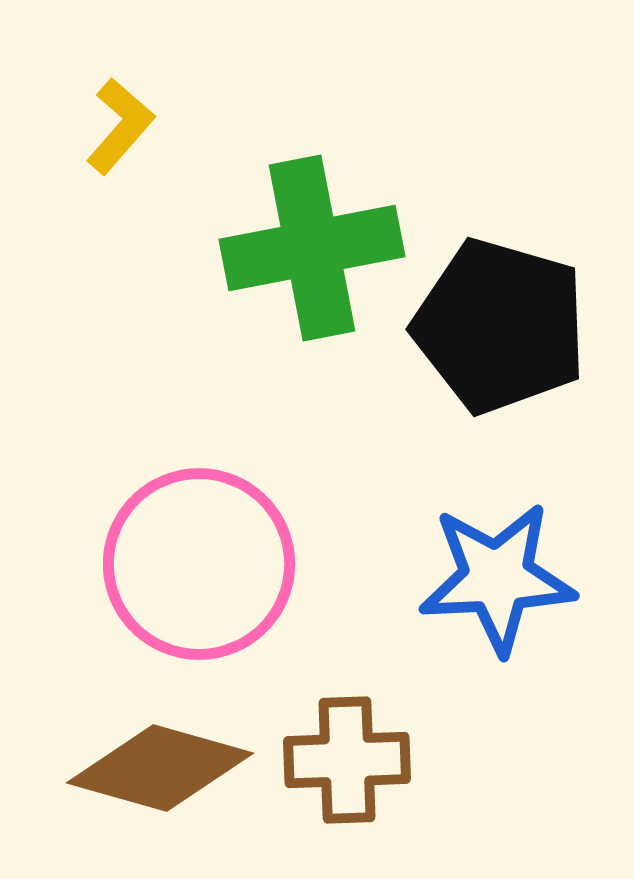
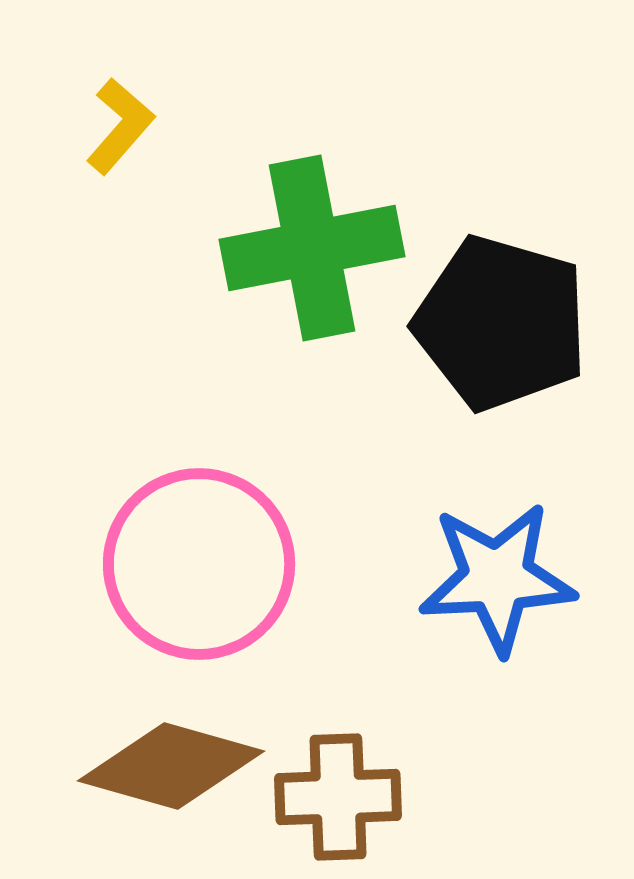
black pentagon: moved 1 px right, 3 px up
brown cross: moved 9 px left, 37 px down
brown diamond: moved 11 px right, 2 px up
